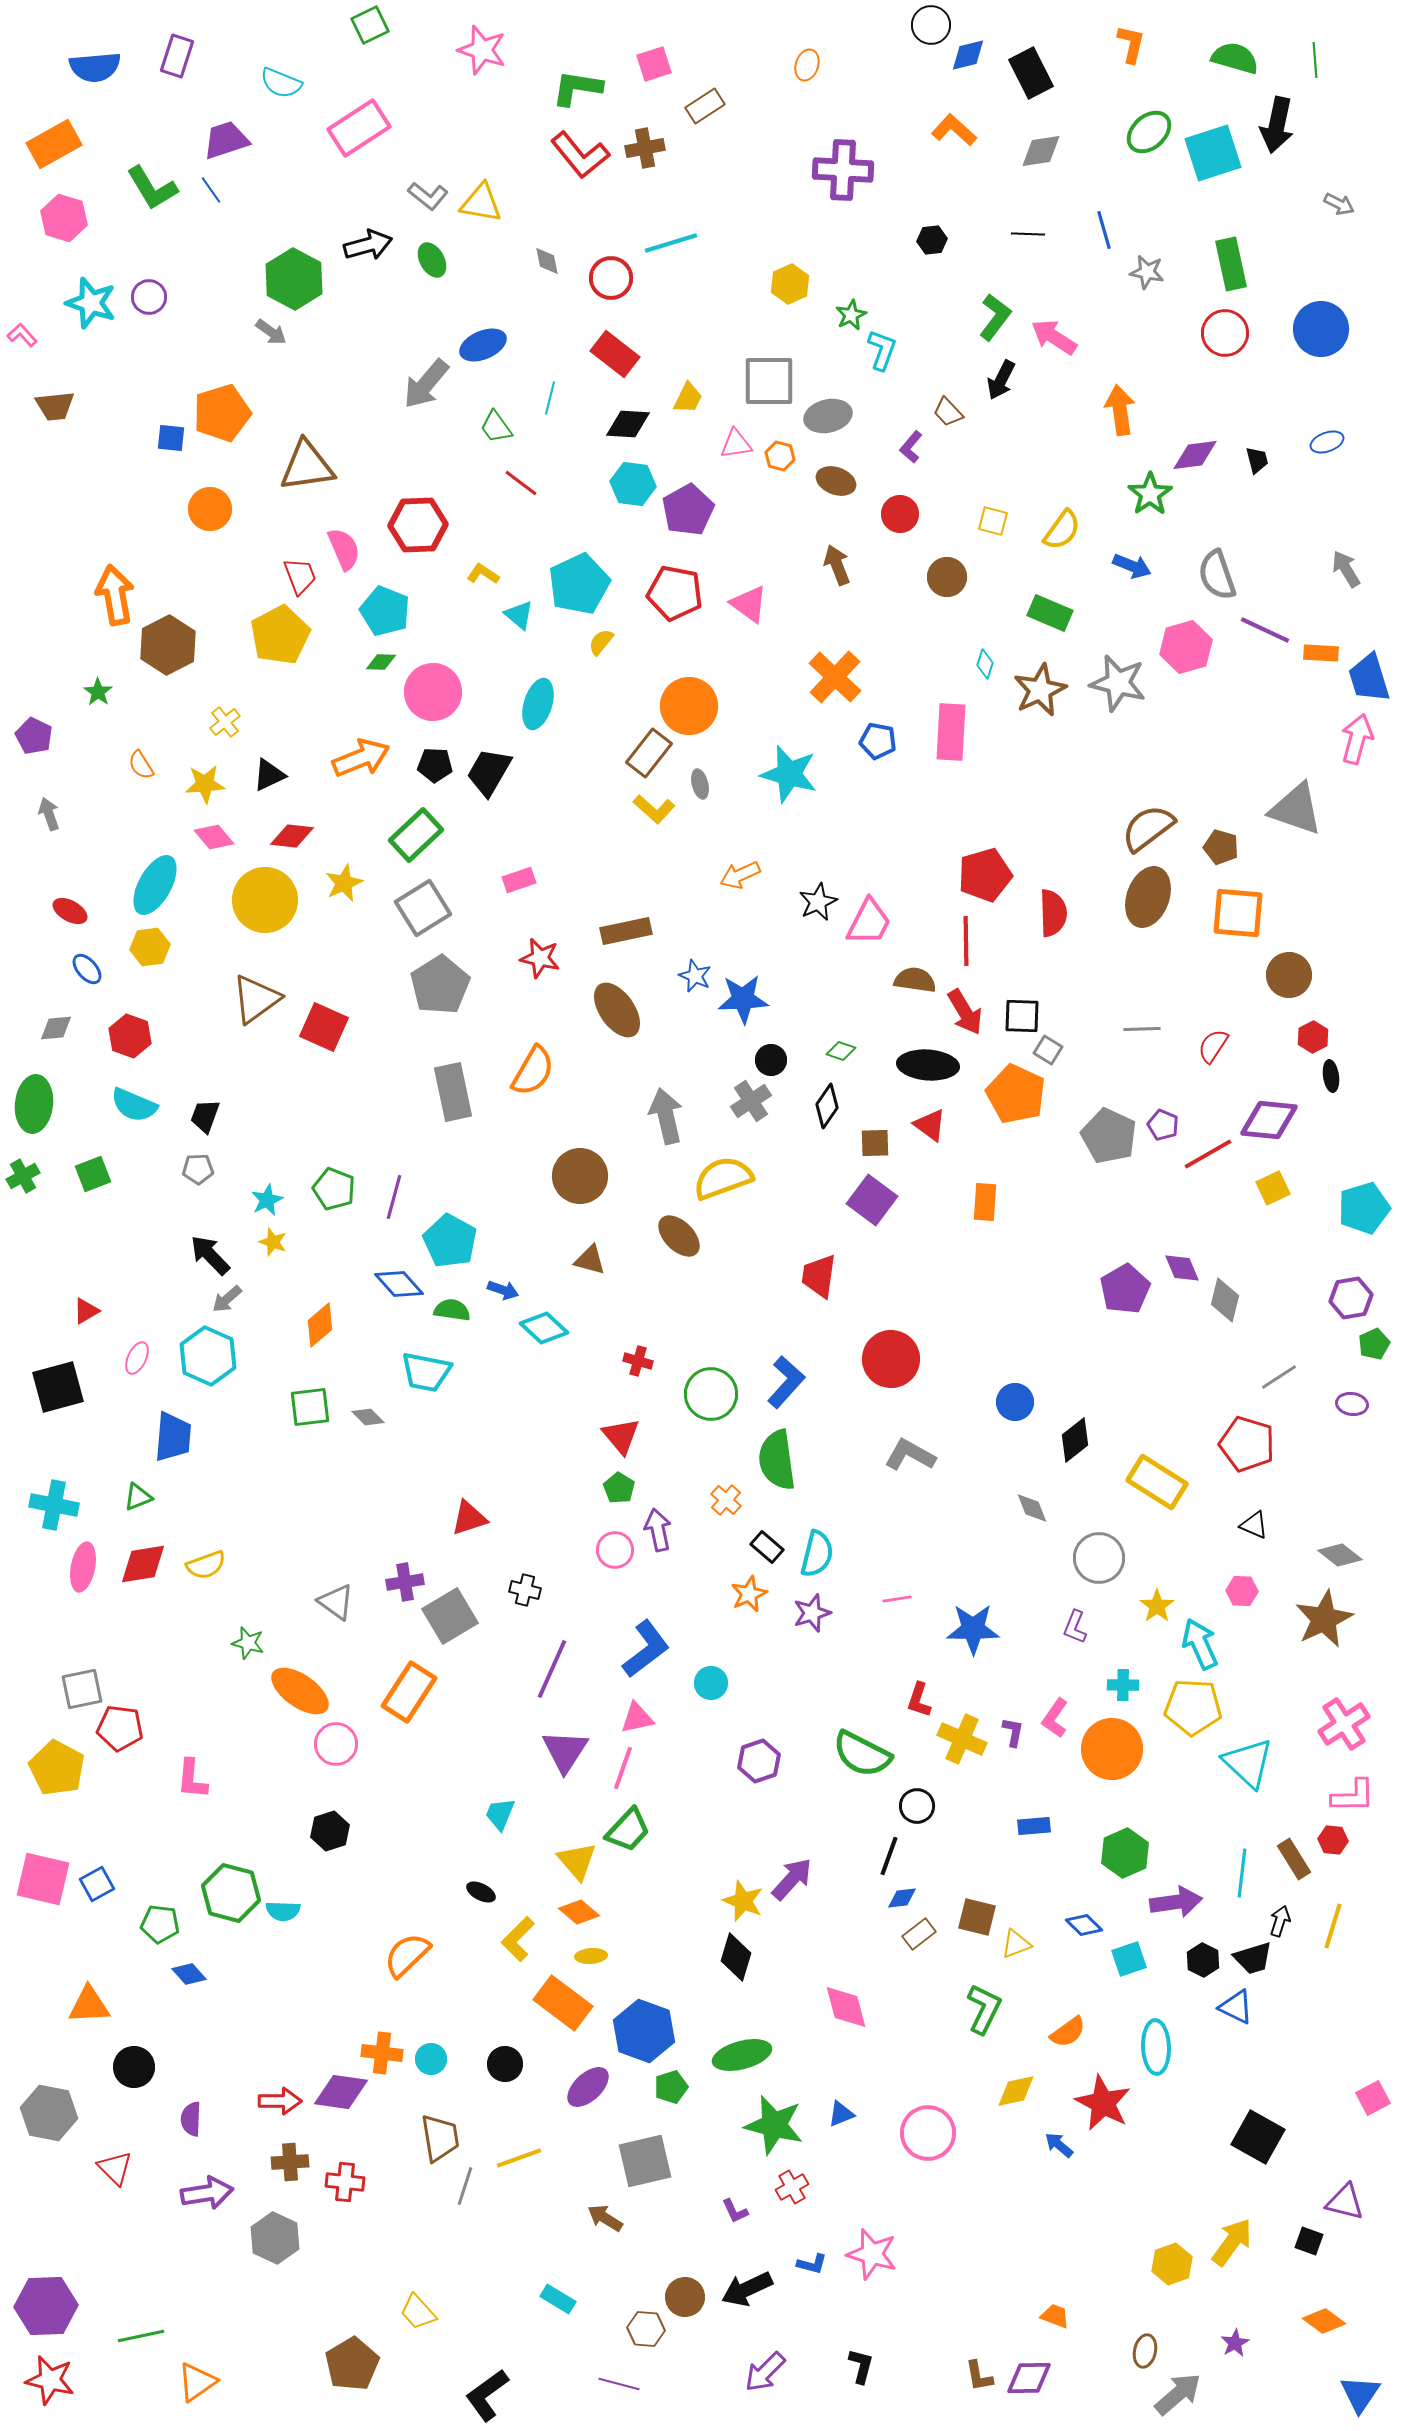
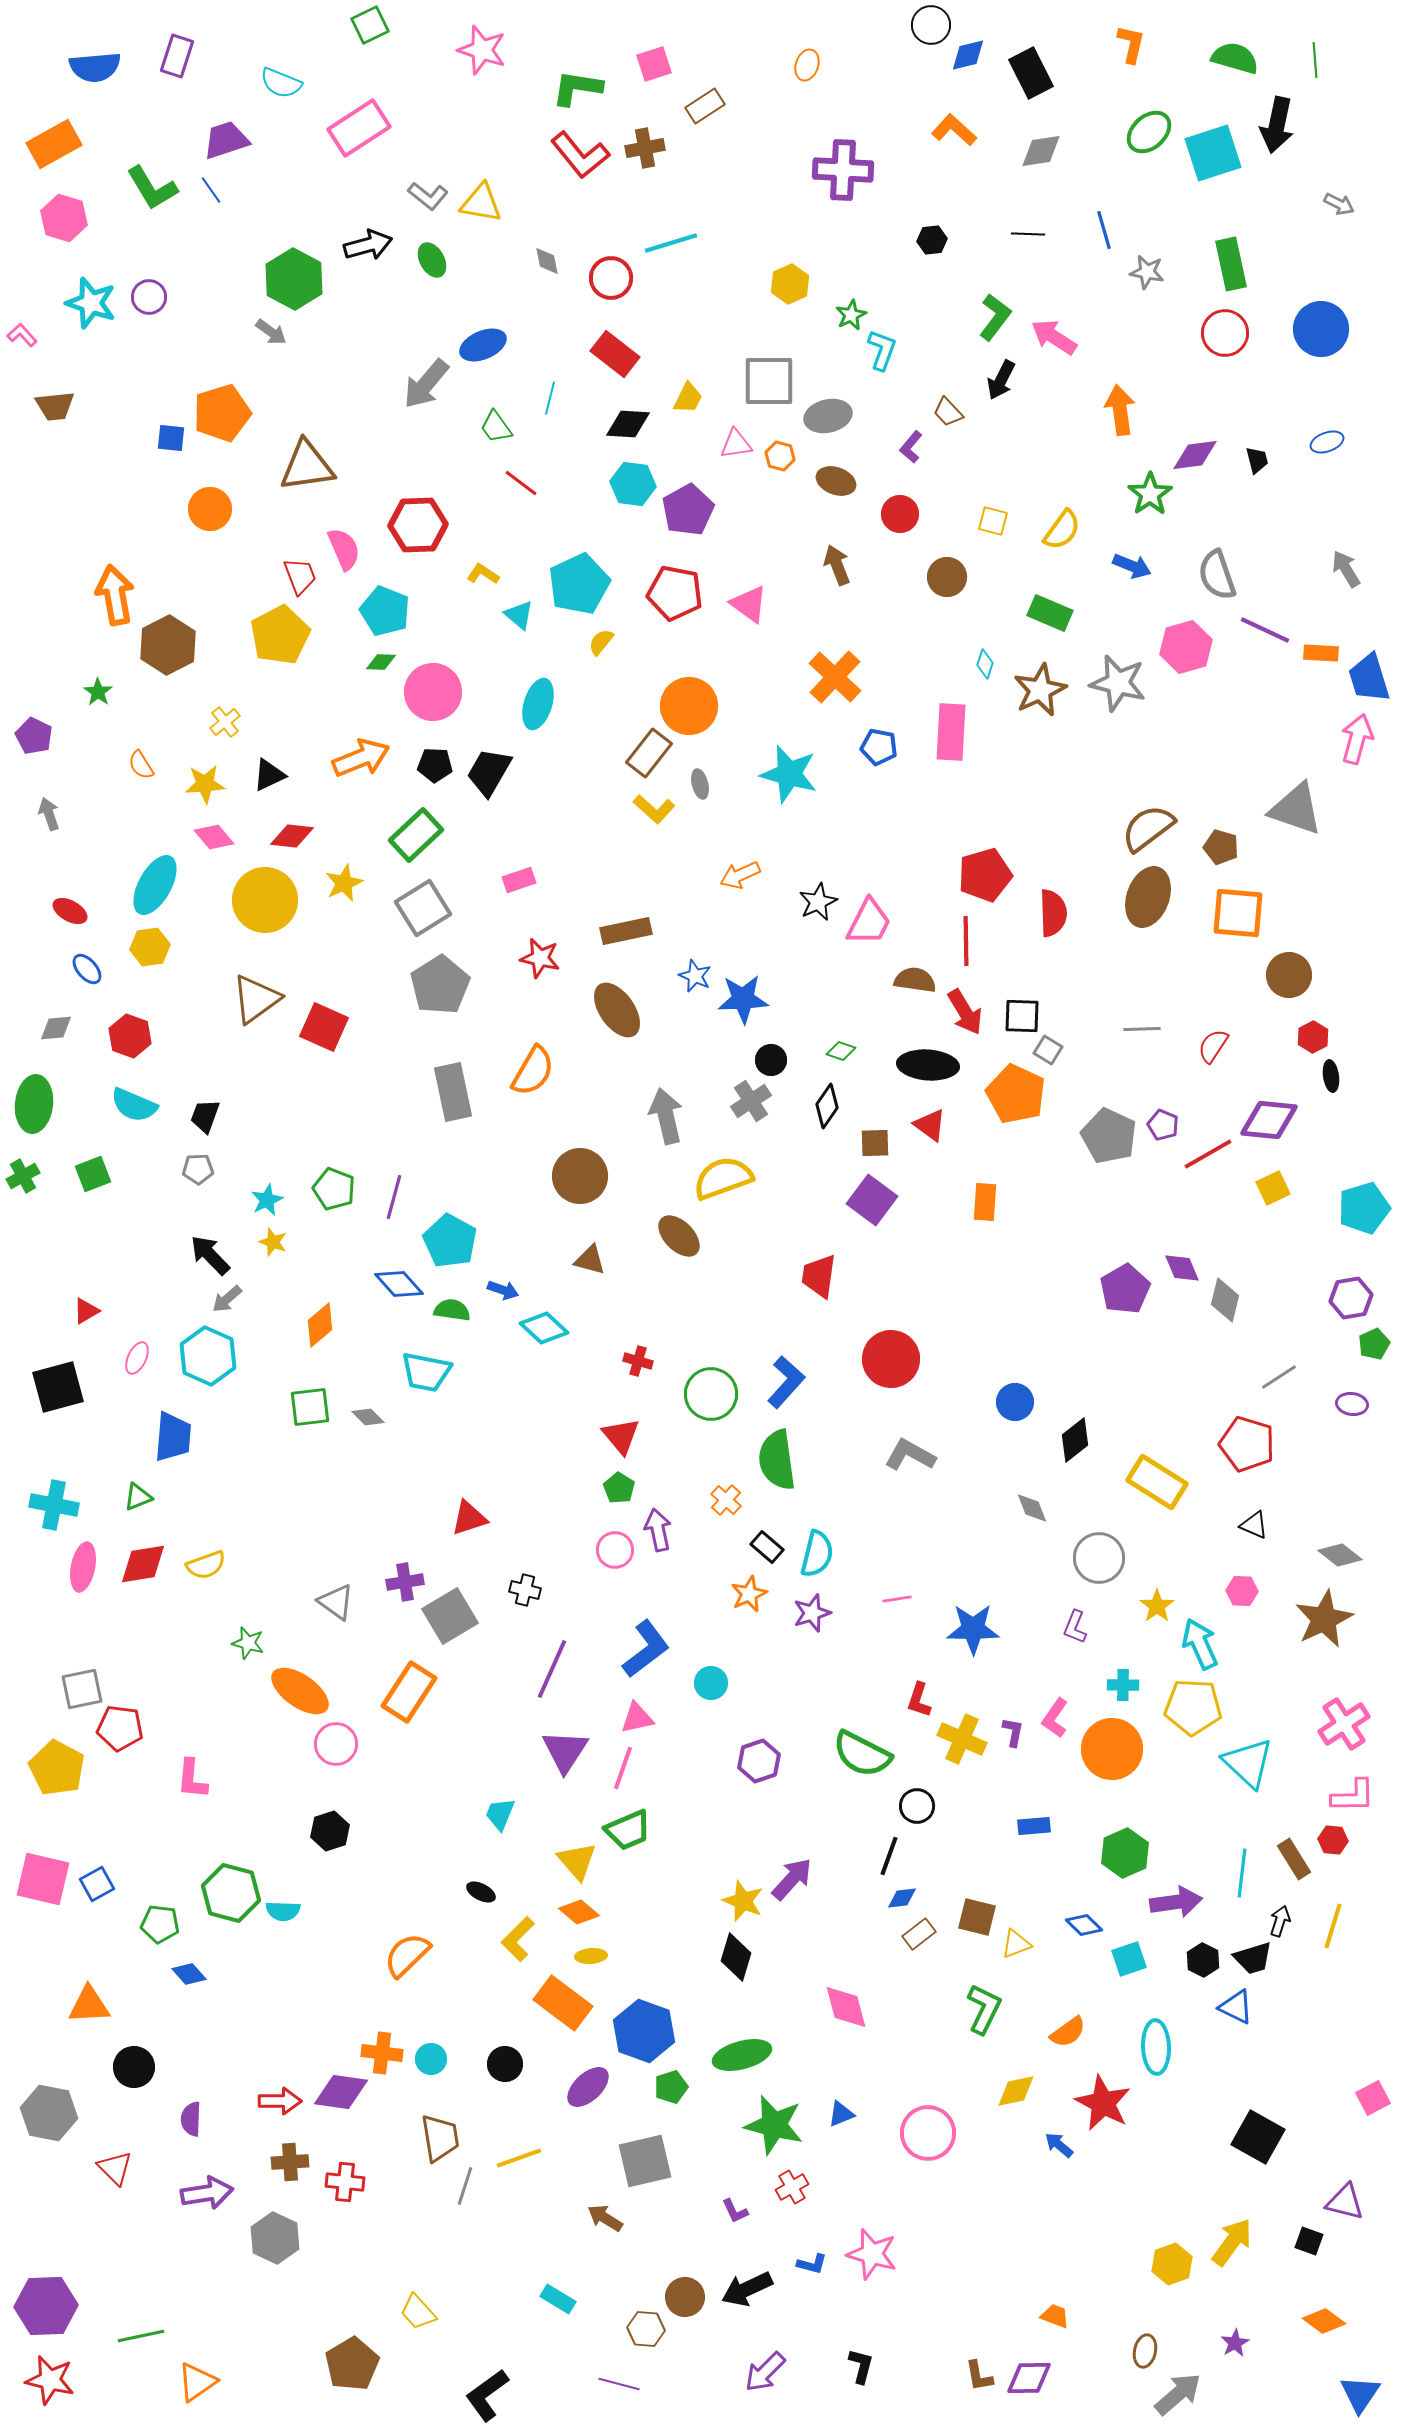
blue pentagon at (878, 741): moved 1 px right, 6 px down
green trapezoid at (628, 1830): rotated 24 degrees clockwise
